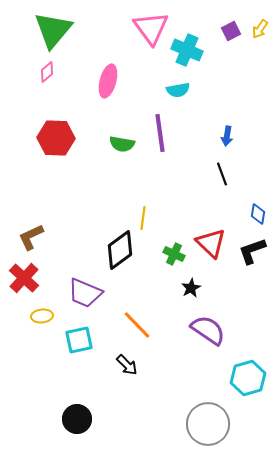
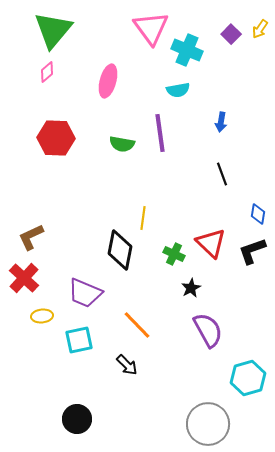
purple square: moved 3 px down; rotated 18 degrees counterclockwise
blue arrow: moved 6 px left, 14 px up
black diamond: rotated 42 degrees counterclockwise
purple semicircle: rotated 27 degrees clockwise
